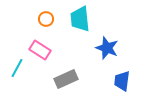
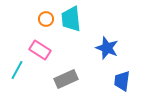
cyan trapezoid: moved 9 px left
cyan line: moved 2 px down
